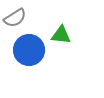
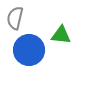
gray semicircle: rotated 135 degrees clockwise
